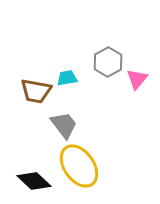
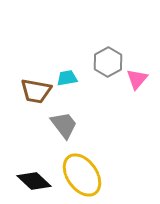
yellow ellipse: moved 3 px right, 9 px down
